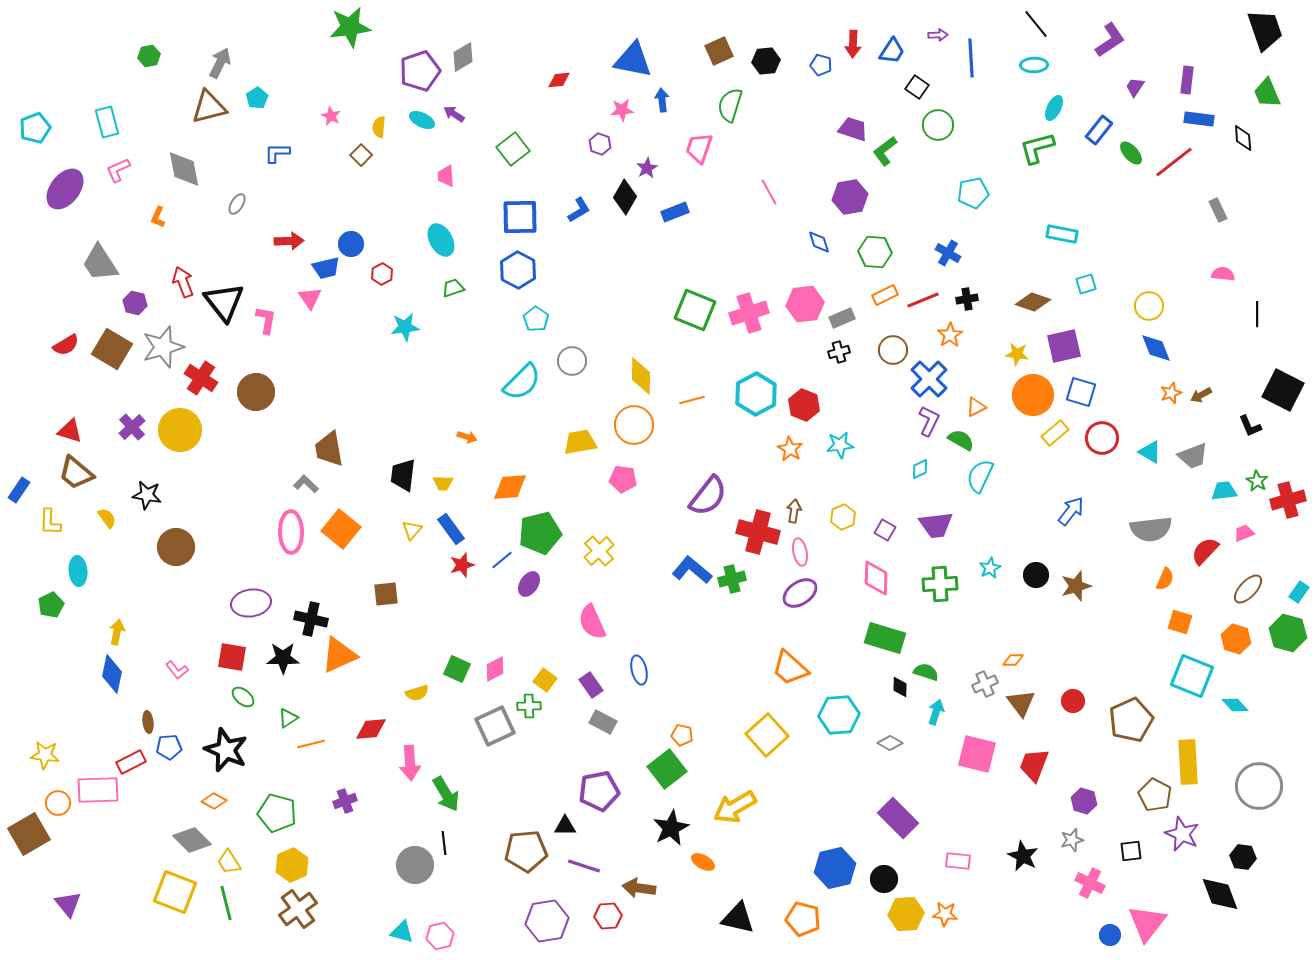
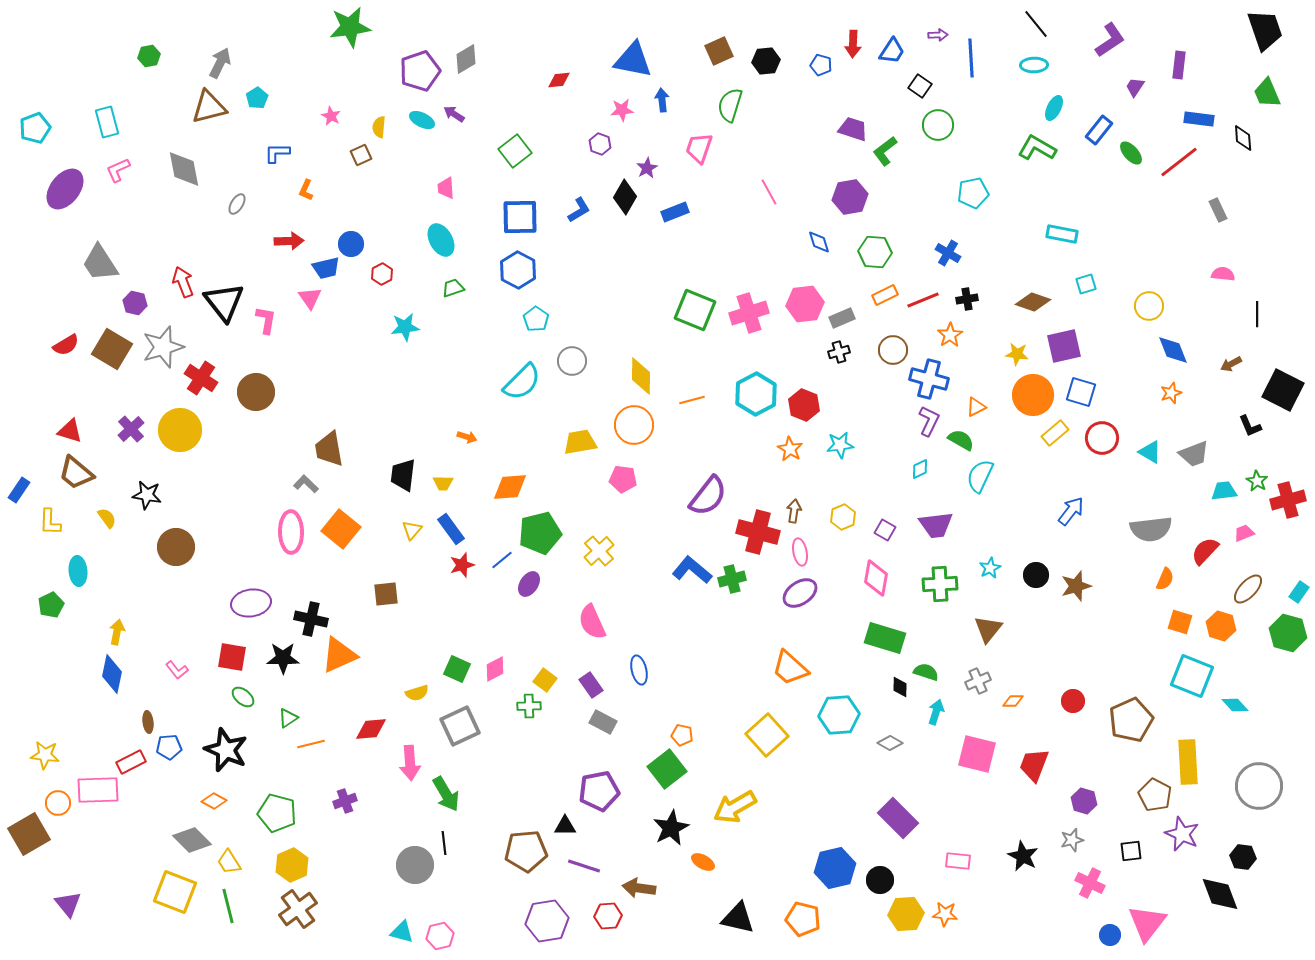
gray diamond at (463, 57): moved 3 px right, 2 px down
purple rectangle at (1187, 80): moved 8 px left, 15 px up
black square at (917, 87): moved 3 px right, 1 px up
green L-shape at (1037, 148): rotated 45 degrees clockwise
green square at (513, 149): moved 2 px right, 2 px down
brown square at (361, 155): rotated 20 degrees clockwise
red line at (1174, 162): moved 5 px right
pink trapezoid at (446, 176): moved 12 px down
orange L-shape at (158, 217): moved 148 px right, 27 px up
blue diamond at (1156, 348): moved 17 px right, 2 px down
blue cross at (929, 379): rotated 30 degrees counterclockwise
brown arrow at (1201, 395): moved 30 px right, 31 px up
purple cross at (132, 427): moved 1 px left, 2 px down
gray trapezoid at (1193, 456): moved 1 px right, 2 px up
pink diamond at (876, 578): rotated 9 degrees clockwise
orange hexagon at (1236, 639): moved 15 px left, 13 px up
orange diamond at (1013, 660): moved 41 px down
gray cross at (985, 684): moved 7 px left, 3 px up
brown triangle at (1021, 703): moved 33 px left, 74 px up; rotated 16 degrees clockwise
gray square at (495, 726): moved 35 px left
black circle at (884, 879): moved 4 px left, 1 px down
green line at (226, 903): moved 2 px right, 3 px down
